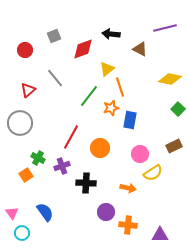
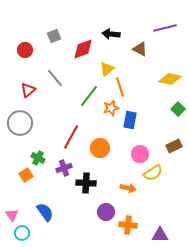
purple cross: moved 2 px right, 2 px down
pink triangle: moved 2 px down
